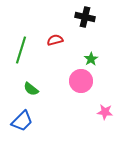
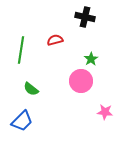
green line: rotated 8 degrees counterclockwise
